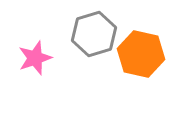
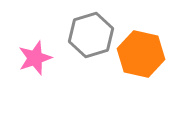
gray hexagon: moved 3 px left, 1 px down
